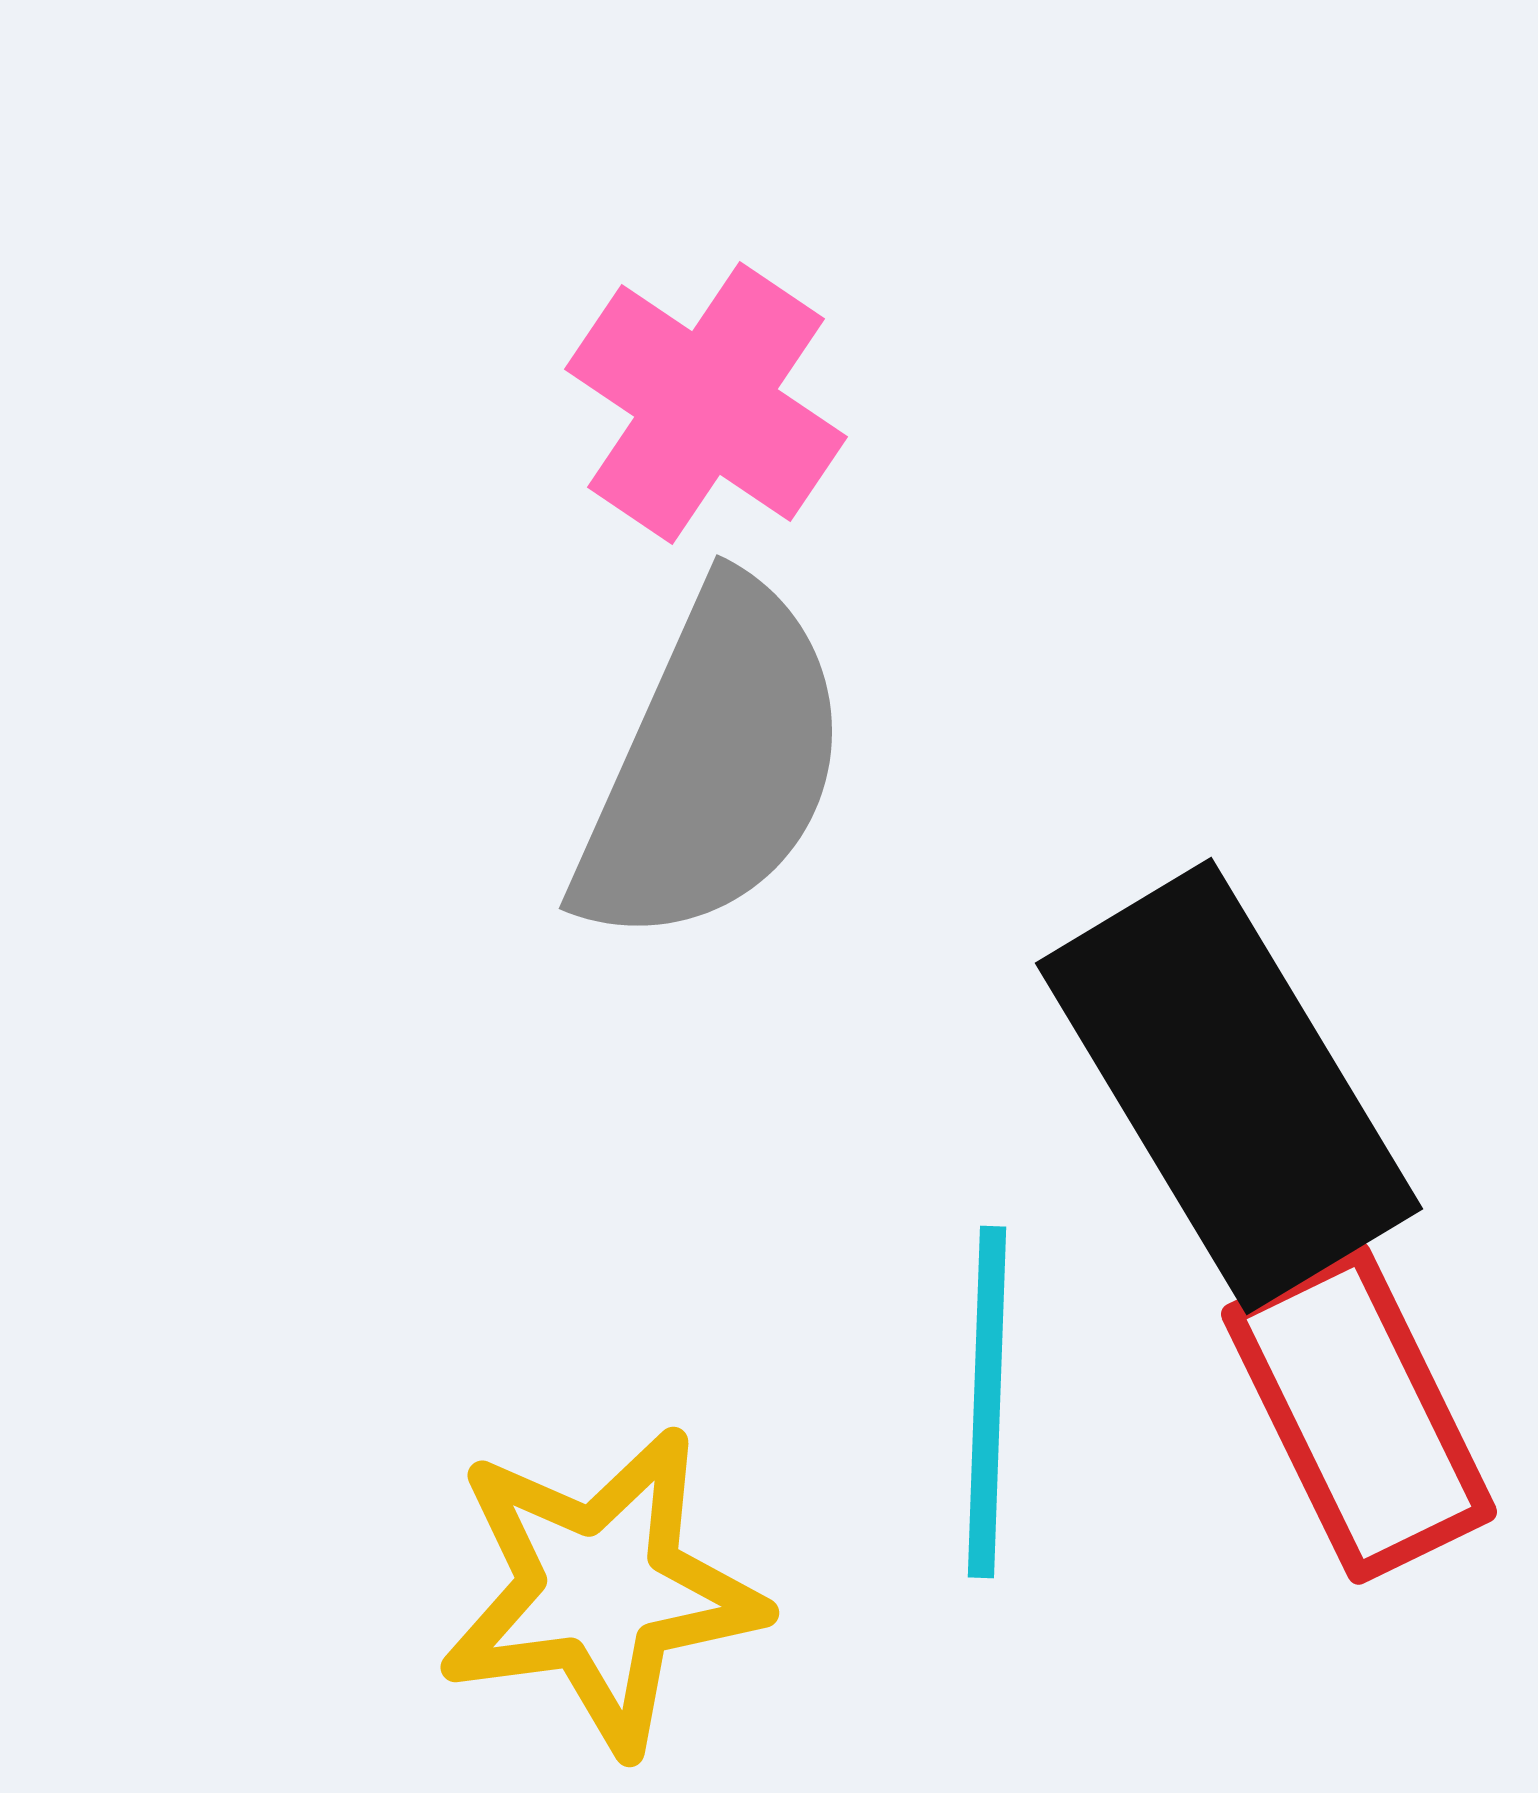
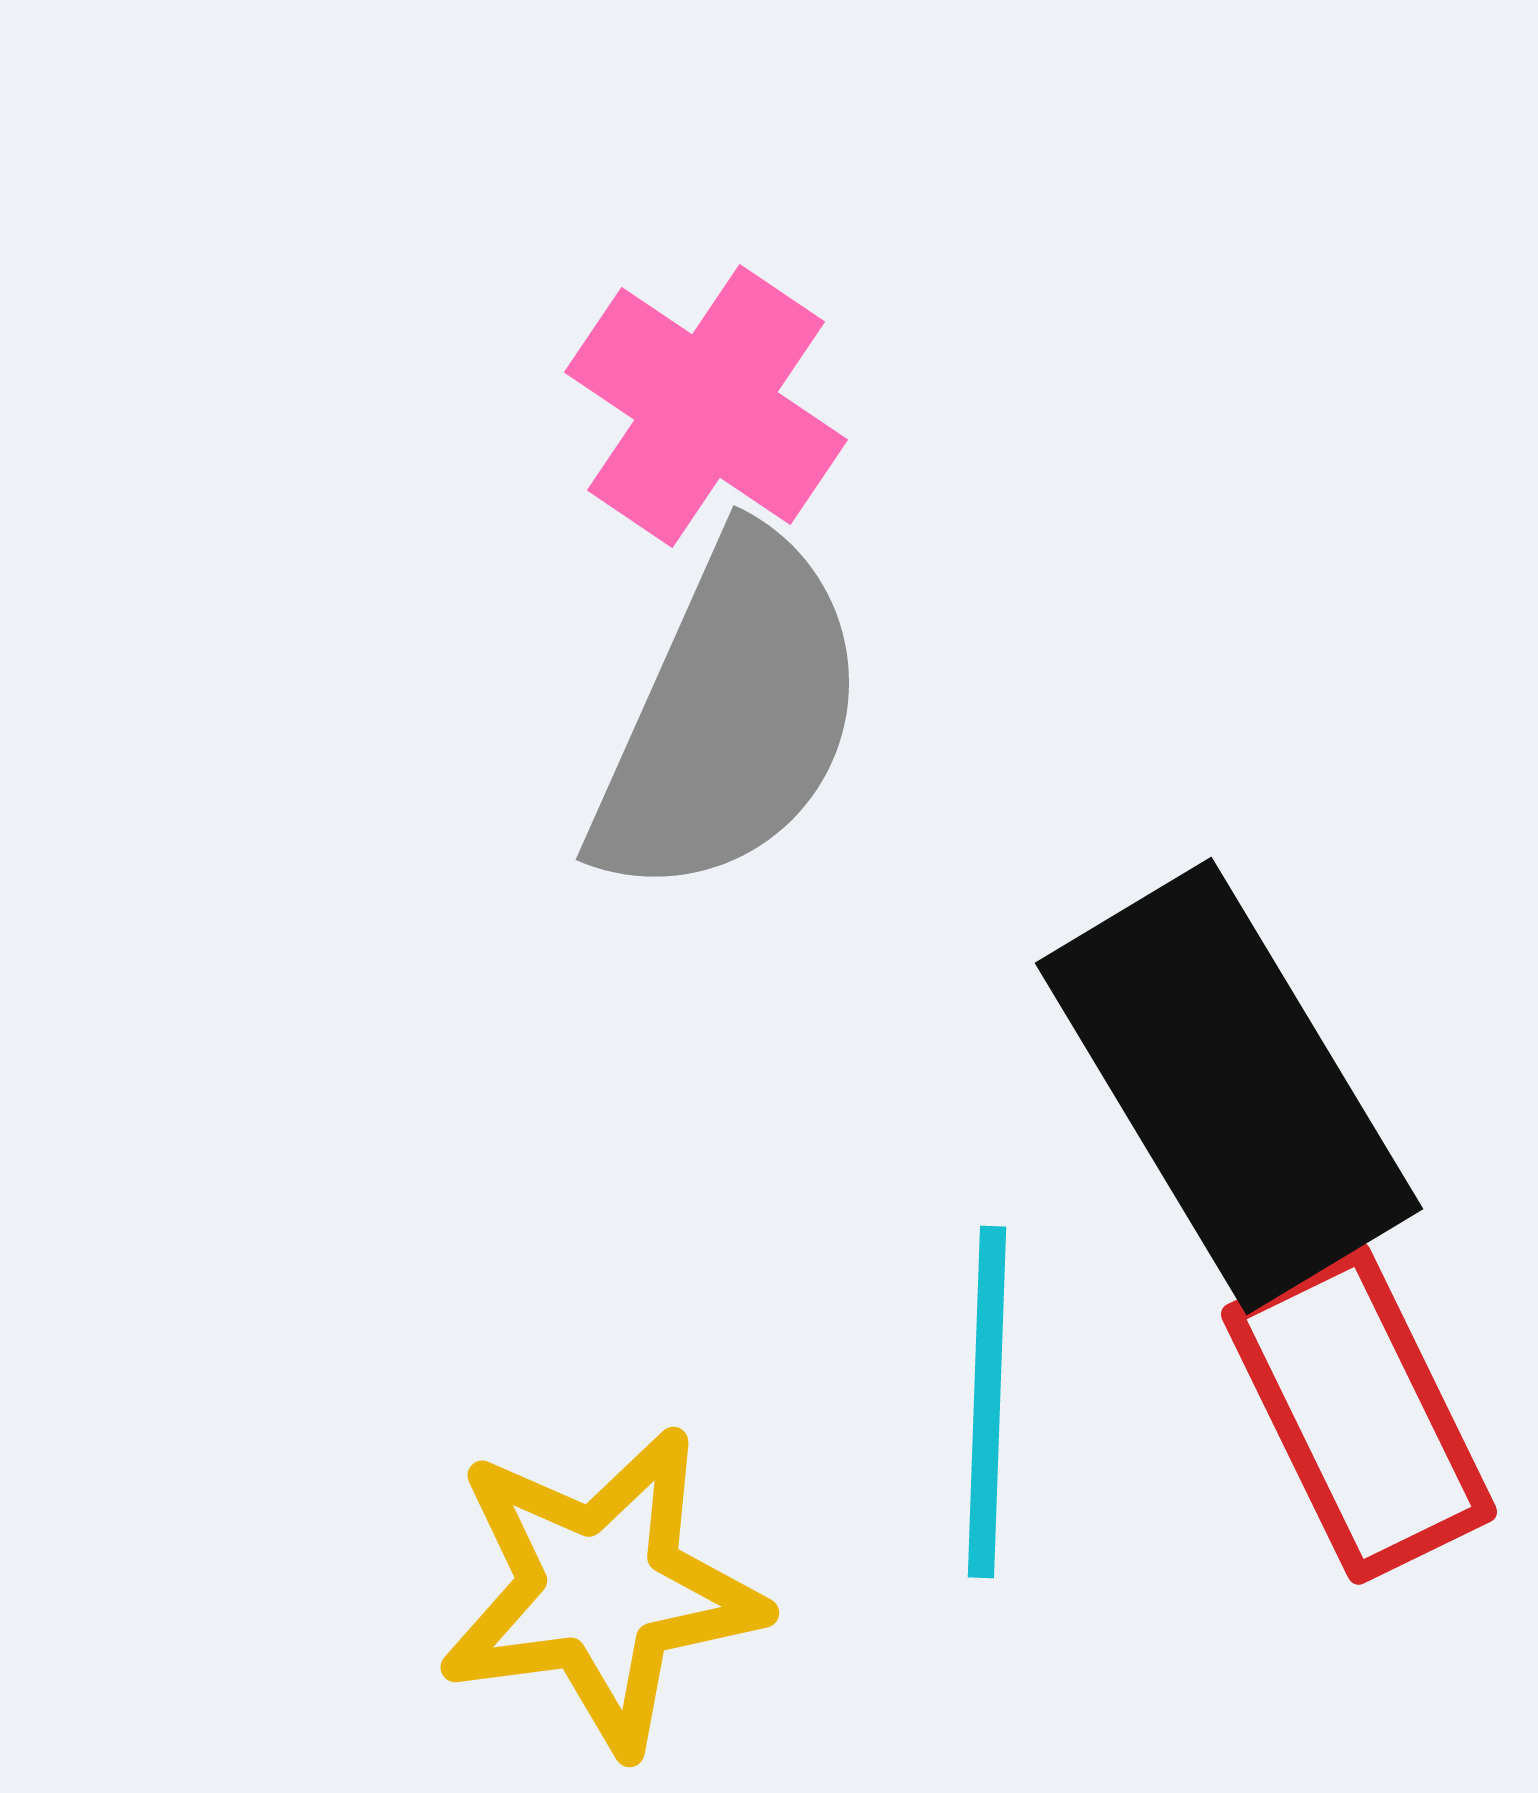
pink cross: moved 3 px down
gray semicircle: moved 17 px right, 49 px up
